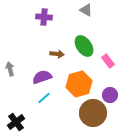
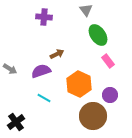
gray triangle: rotated 24 degrees clockwise
green ellipse: moved 14 px right, 11 px up
brown arrow: rotated 32 degrees counterclockwise
gray arrow: rotated 136 degrees clockwise
purple semicircle: moved 1 px left, 6 px up
orange hexagon: rotated 20 degrees counterclockwise
cyan line: rotated 72 degrees clockwise
brown circle: moved 3 px down
